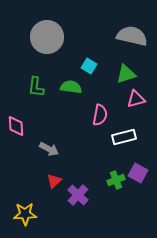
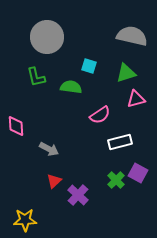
cyan square: rotated 14 degrees counterclockwise
green triangle: moved 1 px up
green L-shape: moved 10 px up; rotated 20 degrees counterclockwise
pink semicircle: rotated 45 degrees clockwise
white rectangle: moved 4 px left, 5 px down
green cross: rotated 24 degrees counterclockwise
yellow star: moved 6 px down
